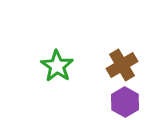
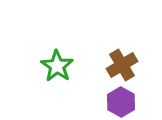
purple hexagon: moved 4 px left
